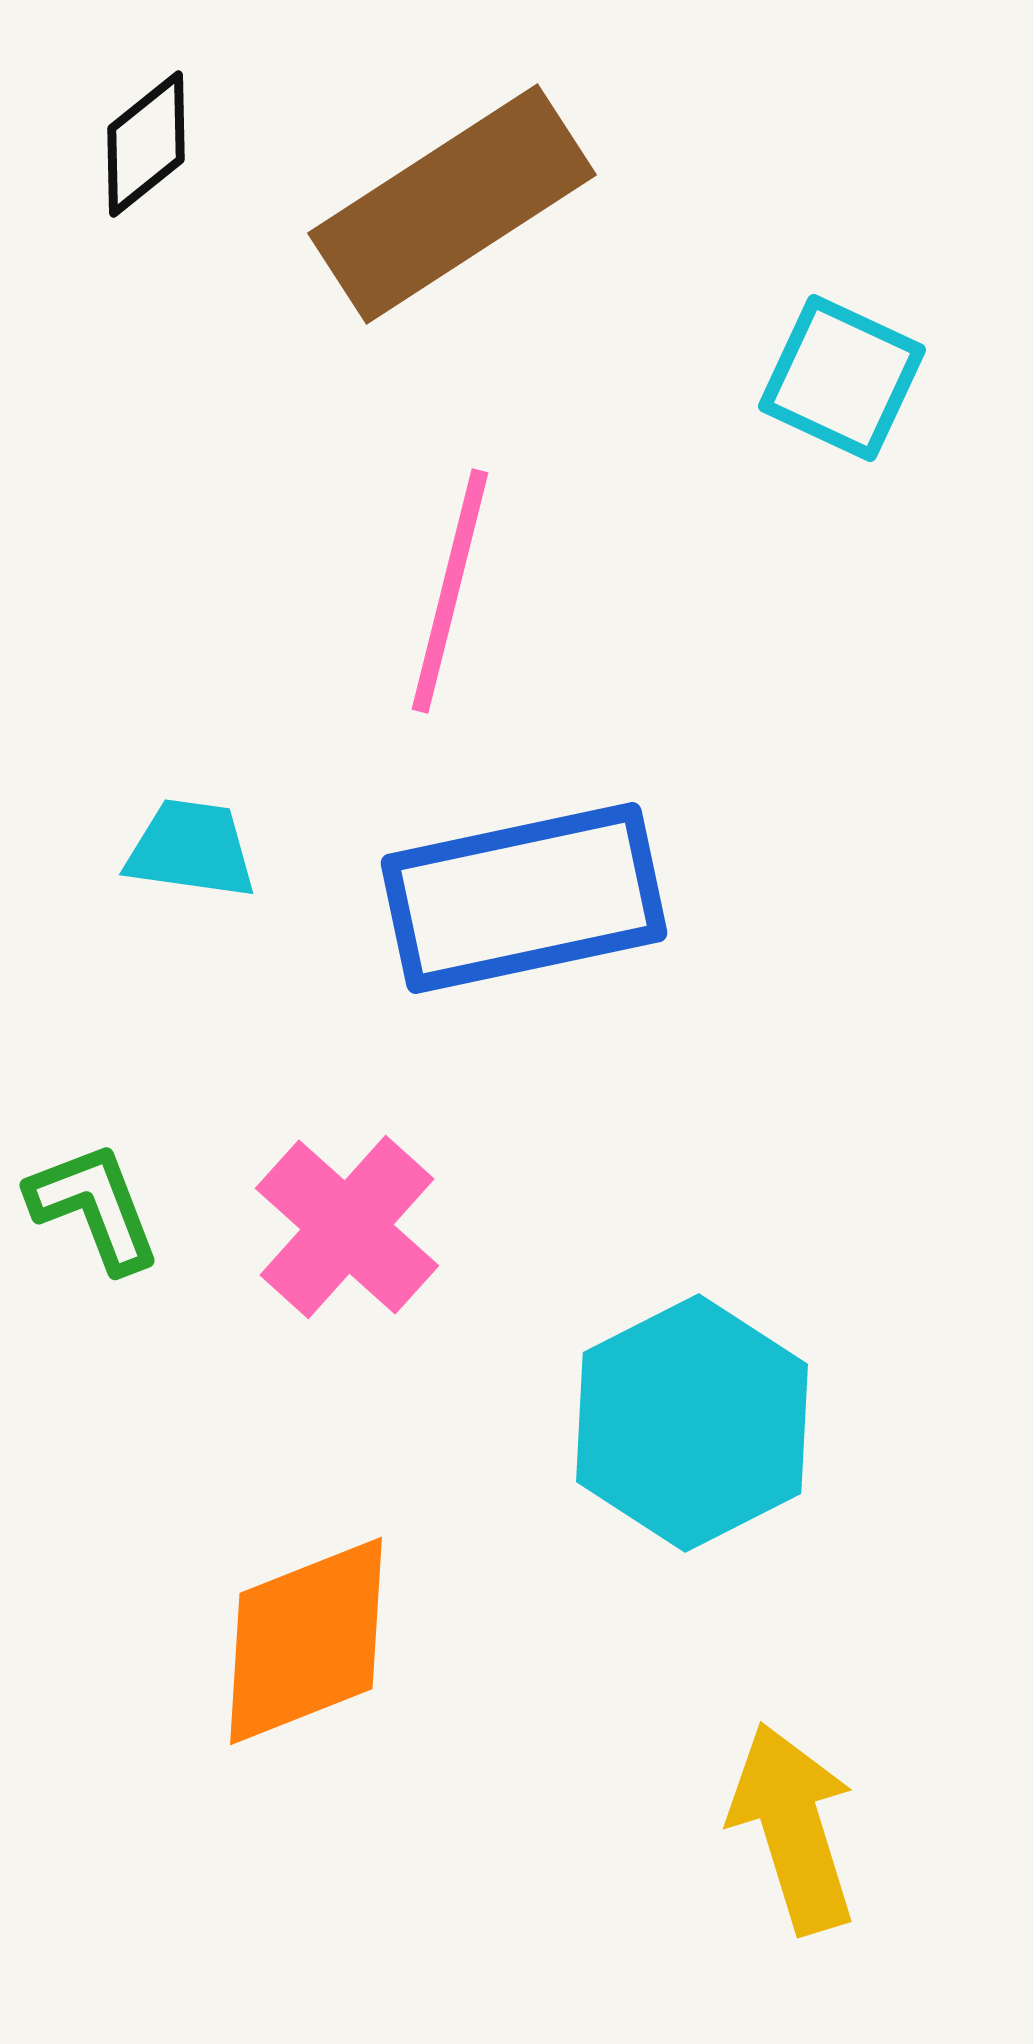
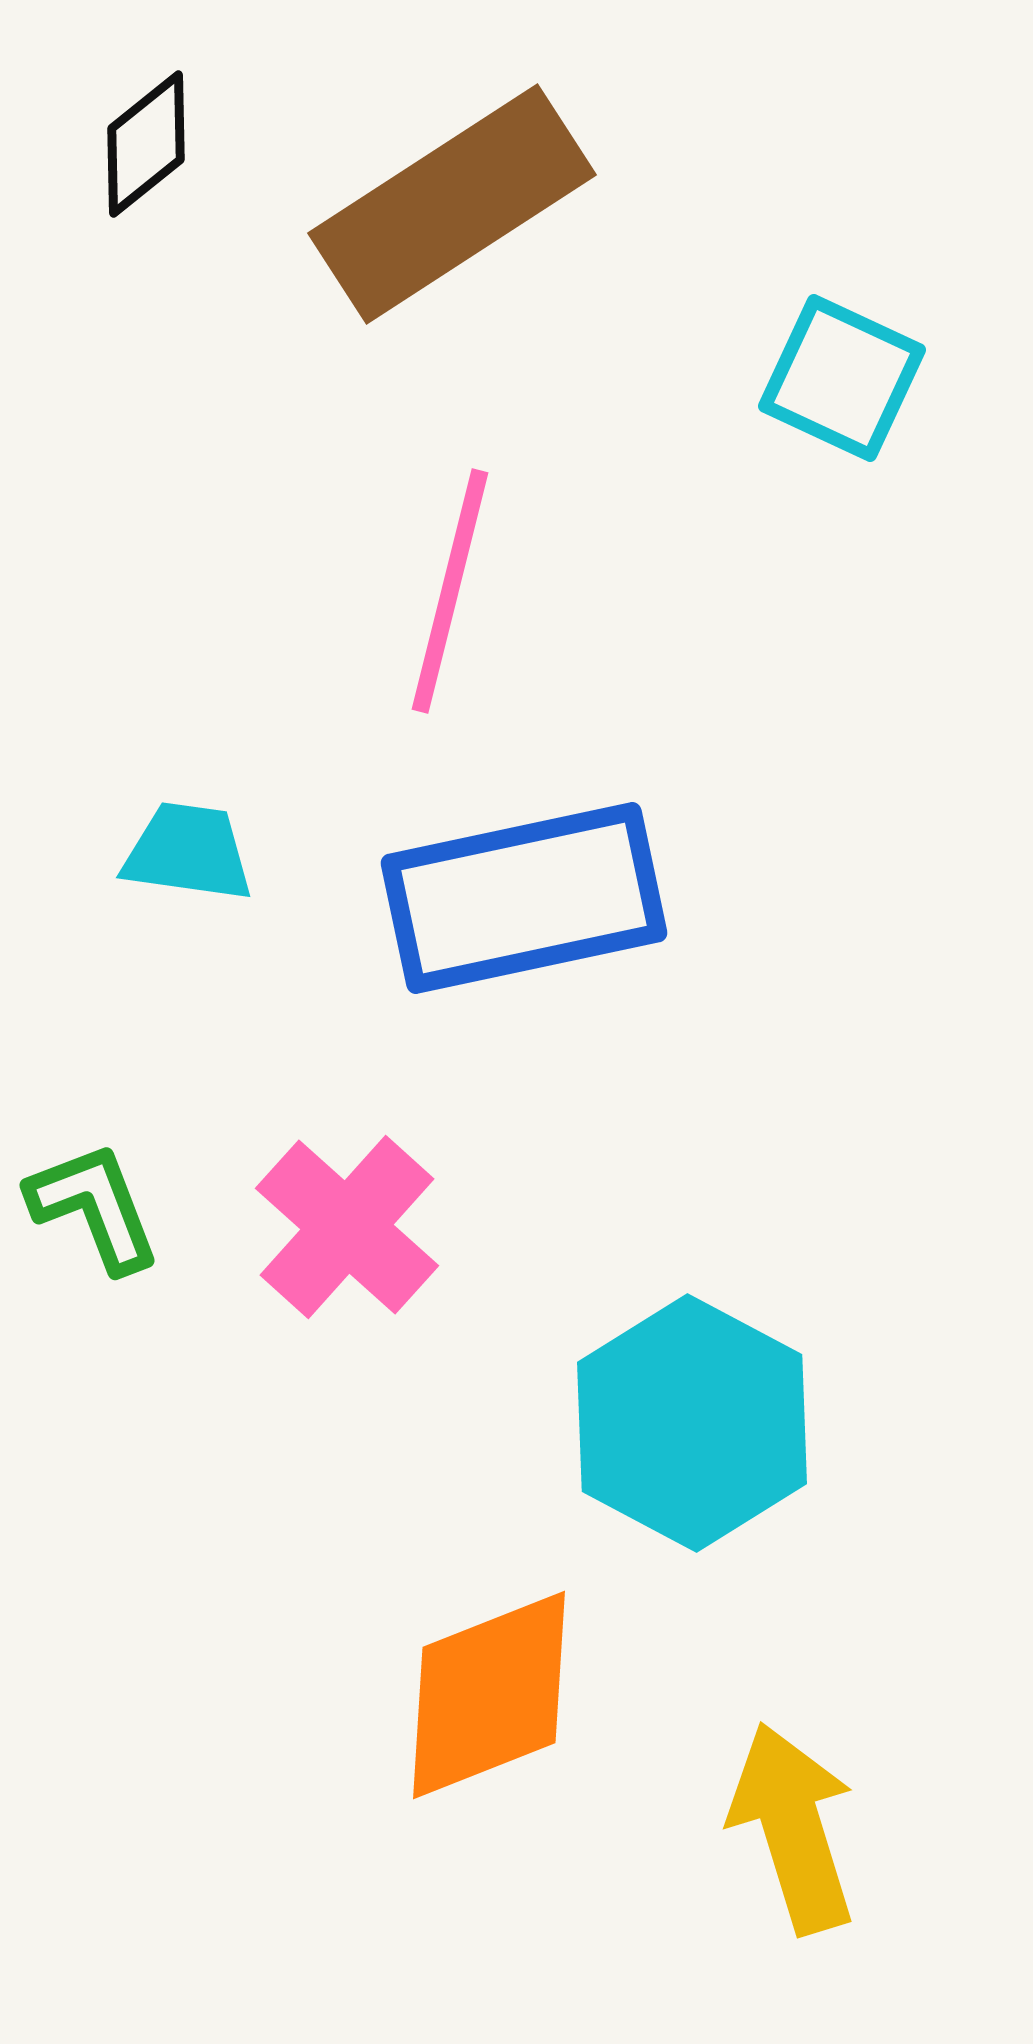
cyan trapezoid: moved 3 px left, 3 px down
cyan hexagon: rotated 5 degrees counterclockwise
orange diamond: moved 183 px right, 54 px down
